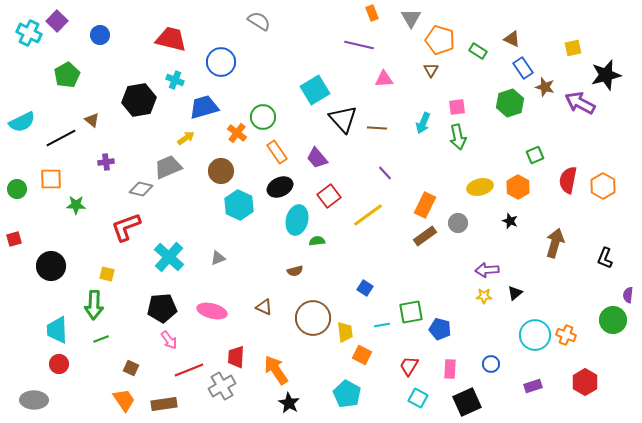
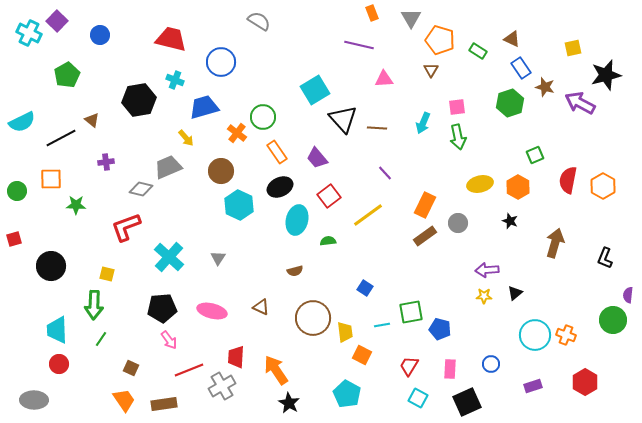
blue rectangle at (523, 68): moved 2 px left
yellow arrow at (186, 138): rotated 84 degrees clockwise
yellow ellipse at (480, 187): moved 3 px up
green circle at (17, 189): moved 2 px down
green semicircle at (317, 241): moved 11 px right
gray triangle at (218, 258): rotated 35 degrees counterclockwise
brown triangle at (264, 307): moved 3 px left
green line at (101, 339): rotated 35 degrees counterclockwise
